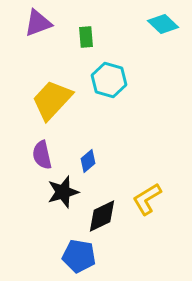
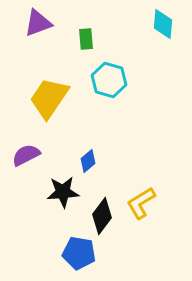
cyan diamond: rotated 52 degrees clockwise
green rectangle: moved 2 px down
yellow trapezoid: moved 3 px left, 2 px up; rotated 9 degrees counterclockwise
purple semicircle: moved 16 px left; rotated 76 degrees clockwise
black star: rotated 12 degrees clockwise
yellow L-shape: moved 6 px left, 4 px down
black diamond: rotated 27 degrees counterclockwise
blue pentagon: moved 3 px up
